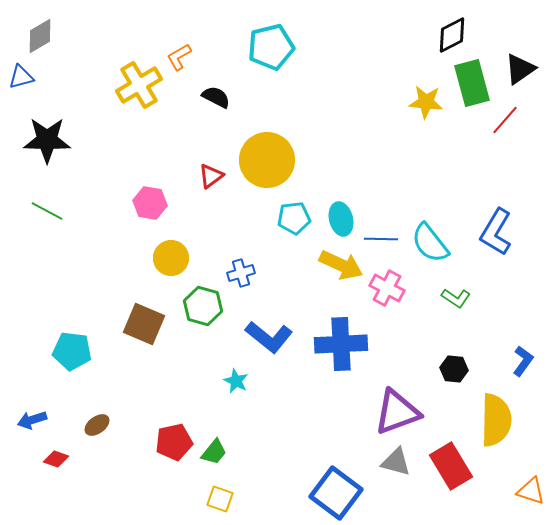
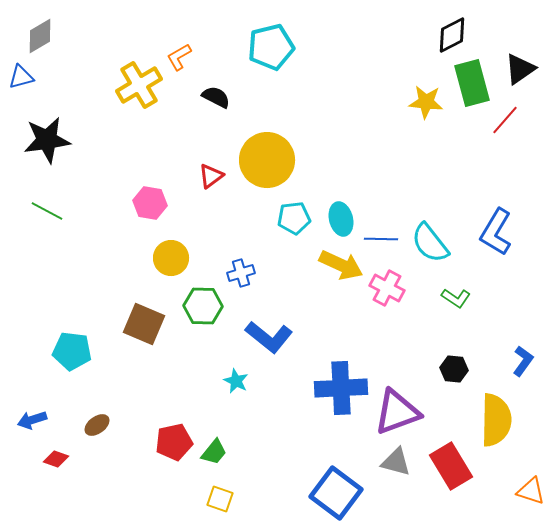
black star at (47, 140): rotated 9 degrees counterclockwise
green hexagon at (203, 306): rotated 15 degrees counterclockwise
blue cross at (341, 344): moved 44 px down
